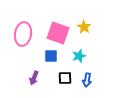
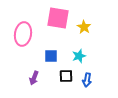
pink square: moved 15 px up; rotated 10 degrees counterclockwise
black square: moved 1 px right, 2 px up
